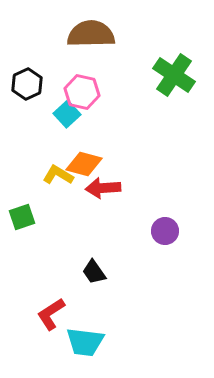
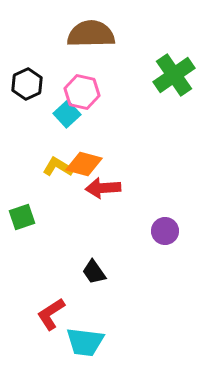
green cross: rotated 21 degrees clockwise
yellow L-shape: moved 8 px up
